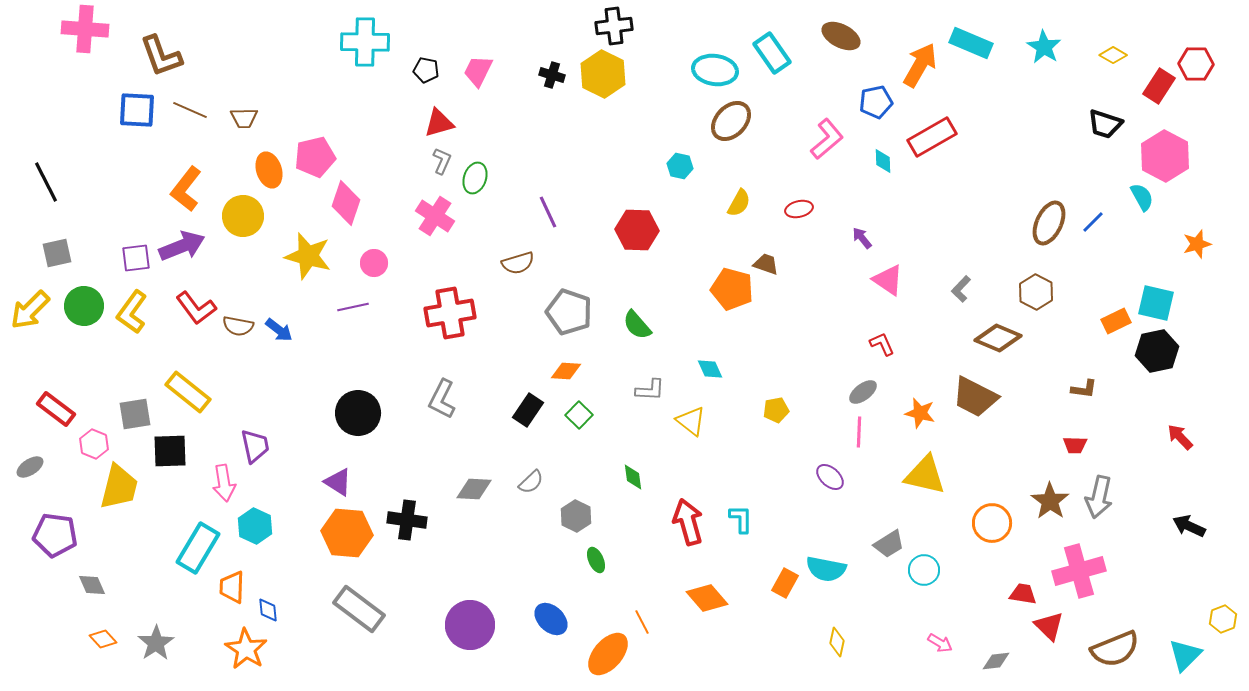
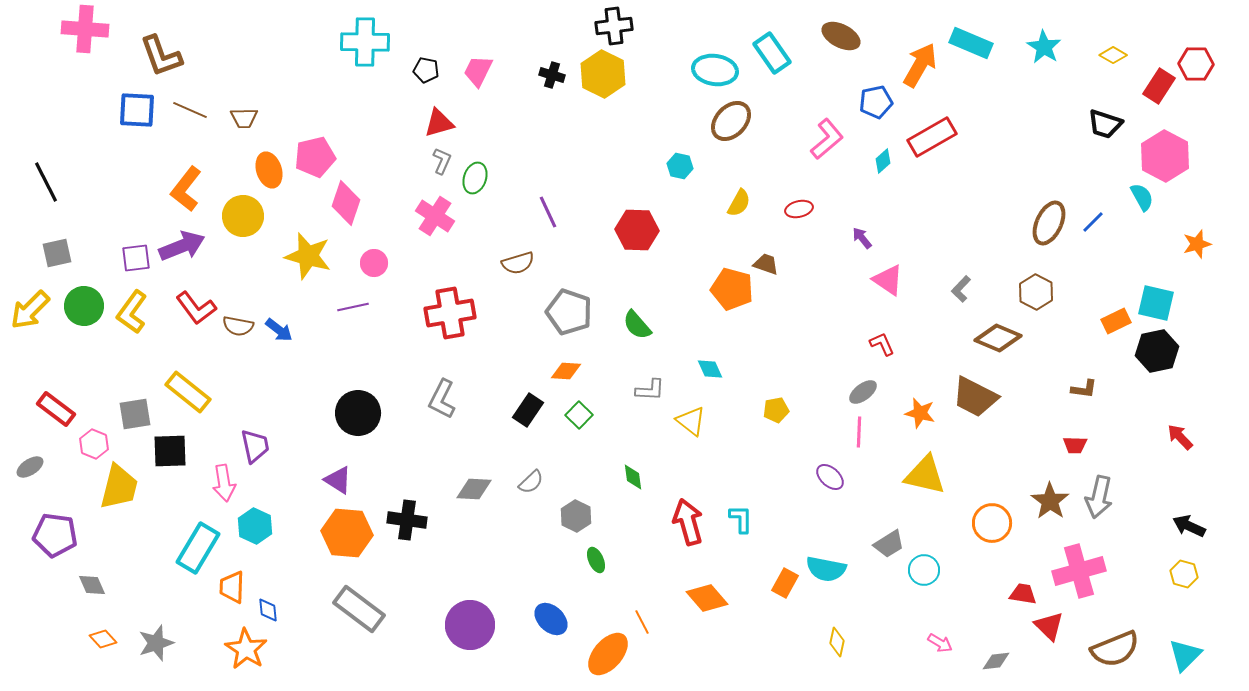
cyan diamond at (883, 161): rotated 50 degrees clockwise
purple triangle at (338, 482): moved 2 px up
yellow hexagon at (1223, 619): moved 39 px left, 45 px up; rotated 24 degrees counterclockwise
gray star at (156, 643): rotated 15 degrees clockwise
